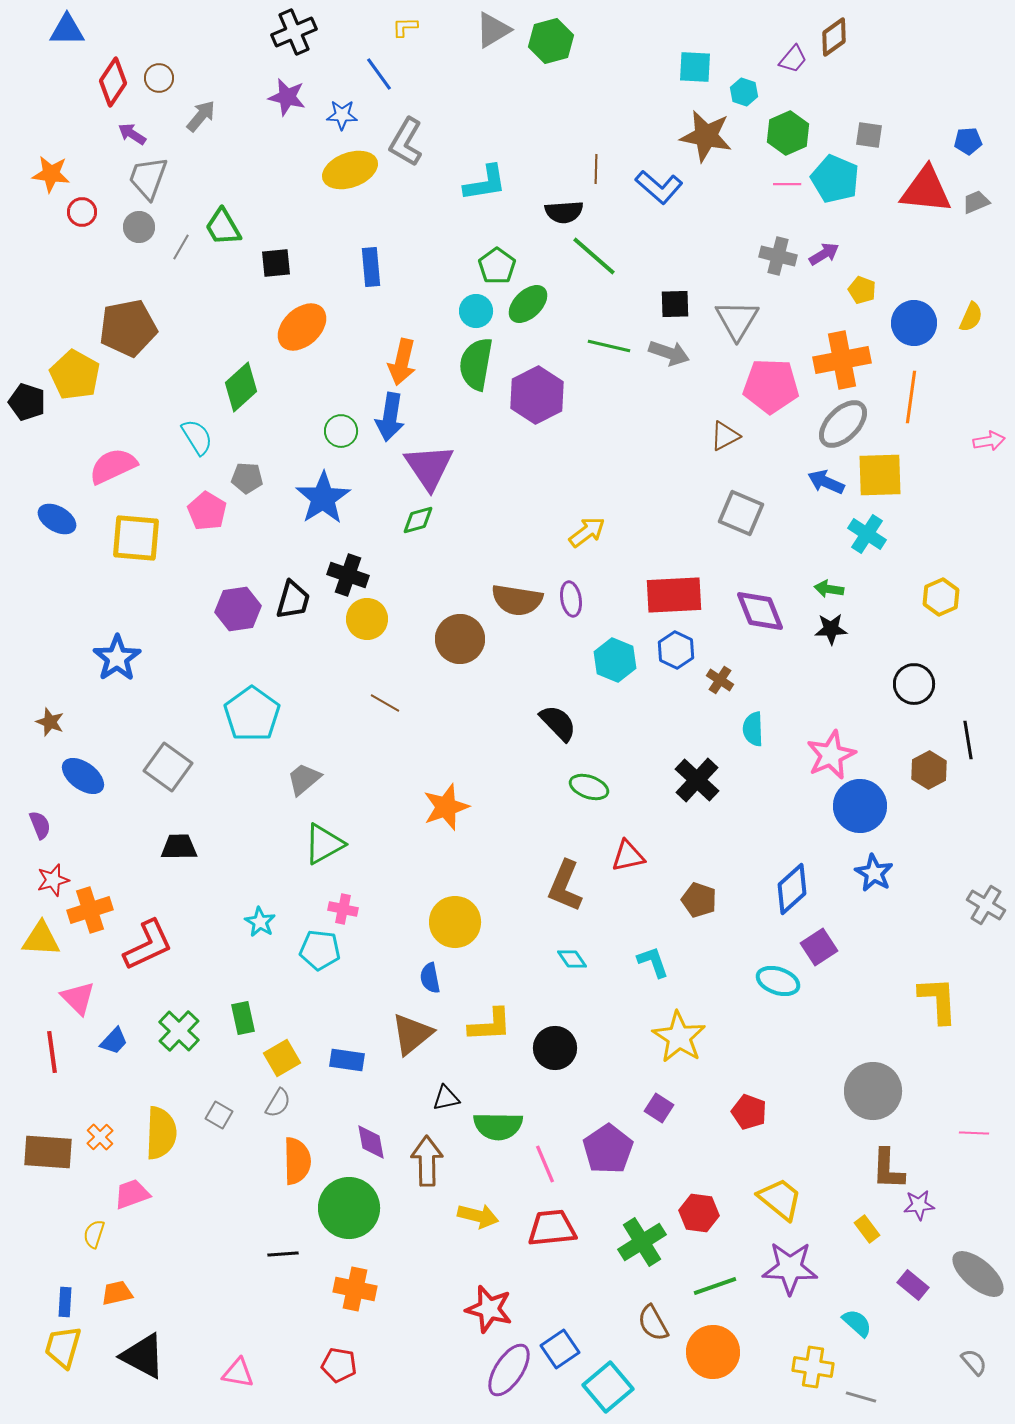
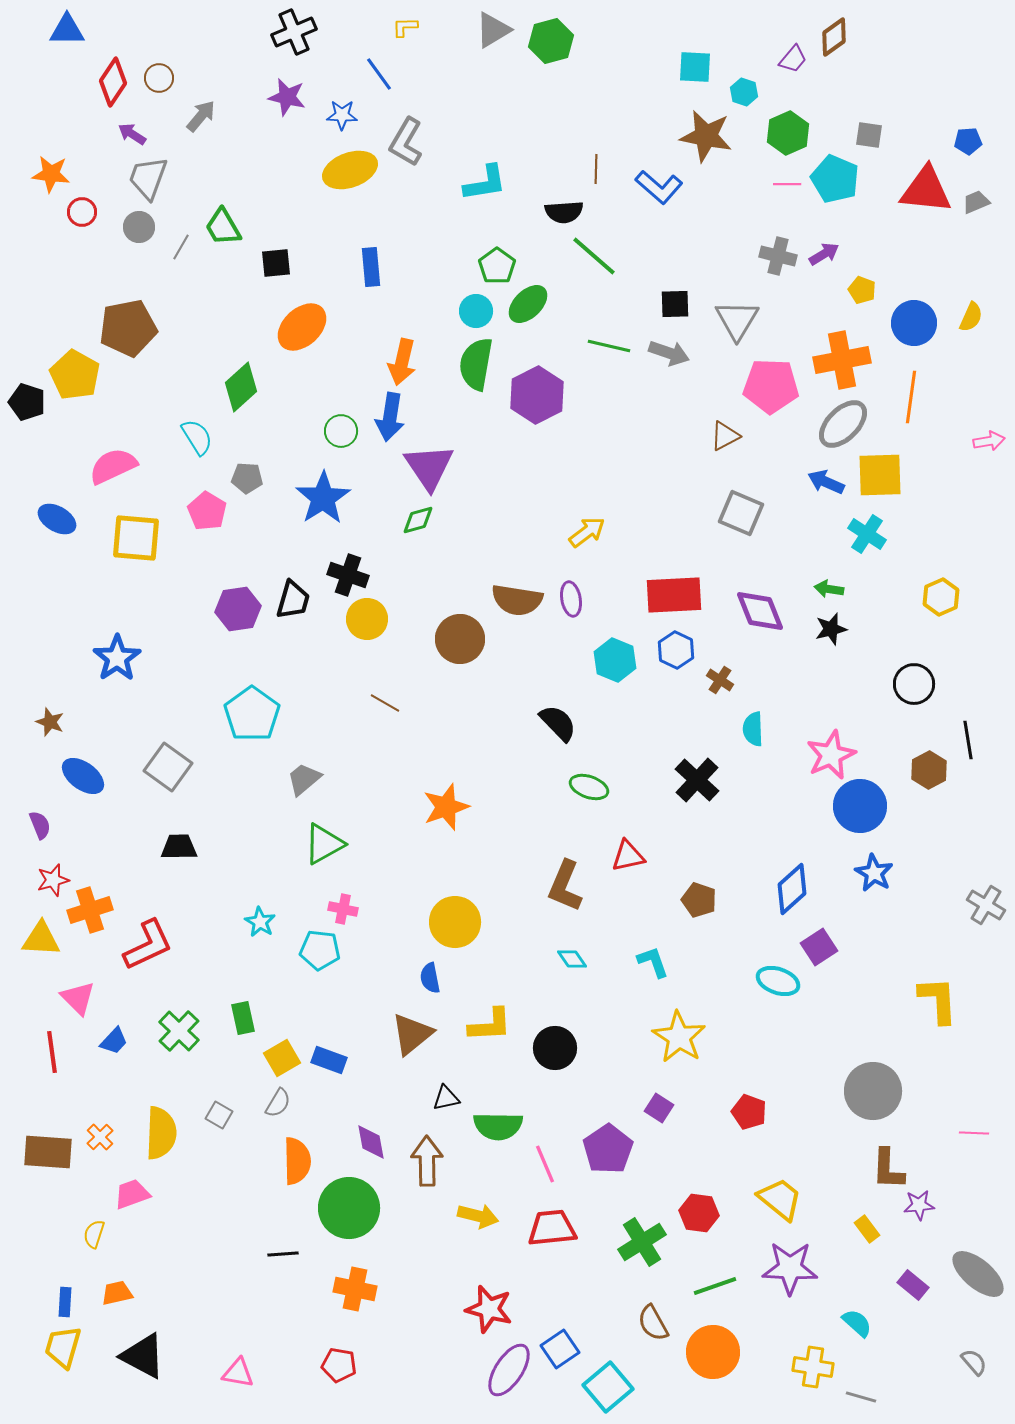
black star at (831, 629): rotated 12 degrees counterclockwise
blue rectangle at (347, 1060): moved 18 px left; rotated 12 degrees clockwise
